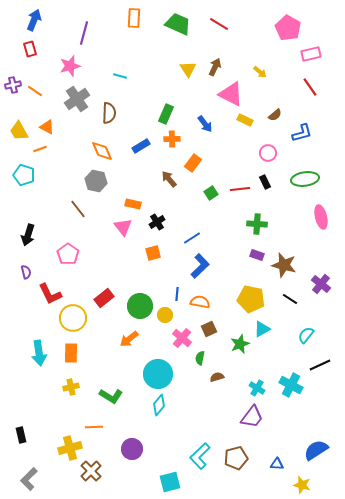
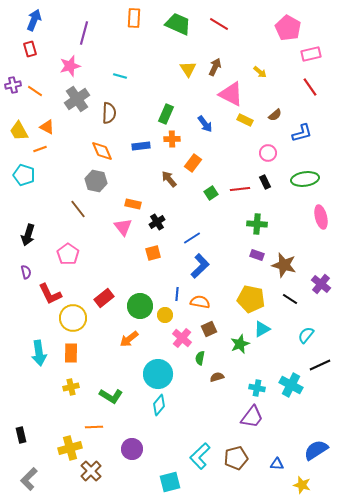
blue rectangle at (141, 146): rotated 24 degrees clockwise
cyan cross at (257, 388): rotated 21 degrees counterclockwise
